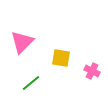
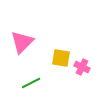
pink cross: moved 10 px left, 4 px up
green line: rotated 12 degrees clockwise
